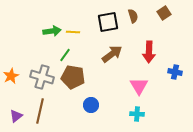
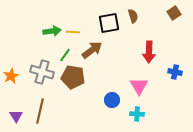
brown square: moved 10 px right
black square: moved 1 px right, 1 px down
brown arrow: moved 20 px left, 4 px up
gray cross: moved 5 px up
blue circle: moved 21 px right, 5 px up
purple triangle: rotated 24 degrees counterclockwise
